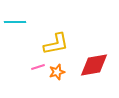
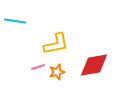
cyan line: moved 1 px up; rotated 10 degrees clockwise
